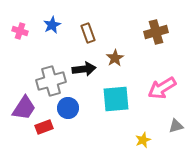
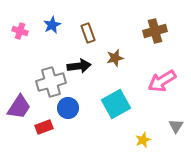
brown cross: moved 1 px left, 1 px up
brown star: rotated 18 degrees clockwise
black arrow: moved 5 px left, 3 px up
gray cross: moved 1 px down
pink arrow: moved 7 px up
cyan square: moved 5 px down; rotated 24 degrees counterclockwise
purple trapezoid: moved 5 px left, 1 px up
gray triangle: rotated 42 degrees counterclockwise
